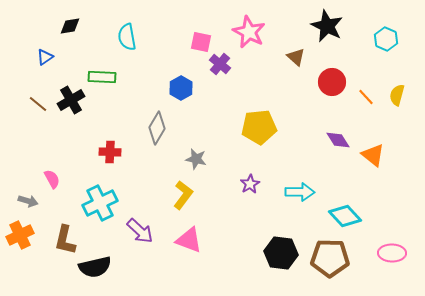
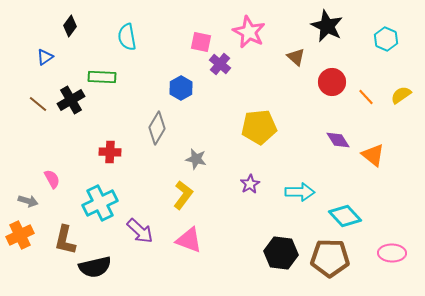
black diamond: rotated 45 degrees counterclockwise
yellow semicircle: moved 4 px right; rotated 40 degrees clockwise
